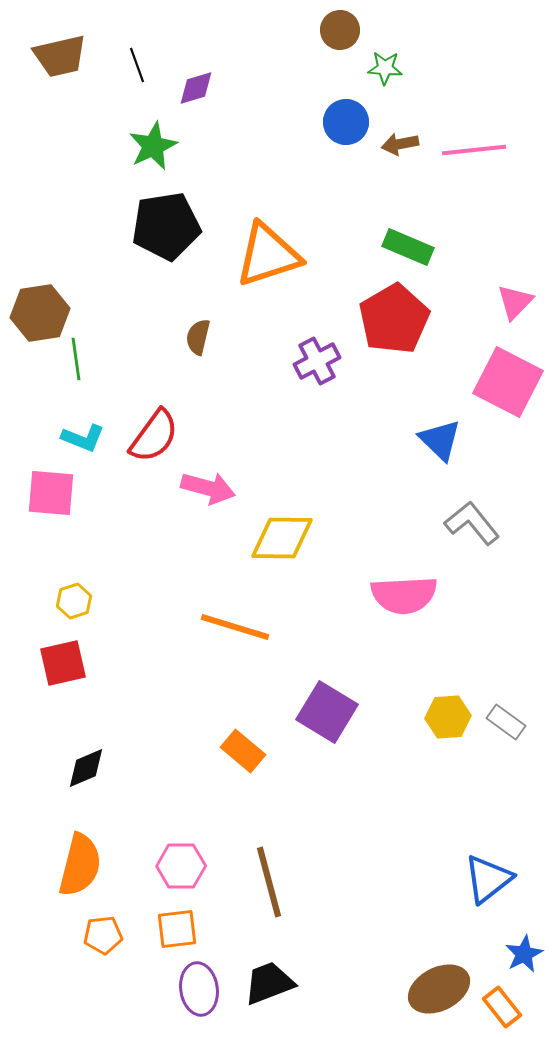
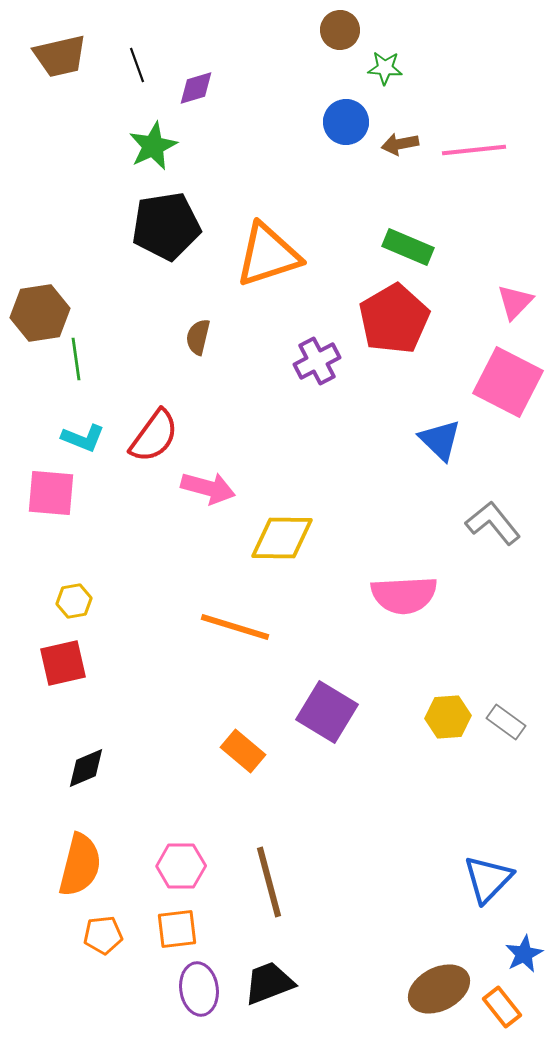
gray L-shape at (472, 523): moved 21 px right
yellow hexagon at (74, 601): rotated 8 degrees clockwise
blue triangle at (488, 879): rotated 8 degrees counterclockwise
